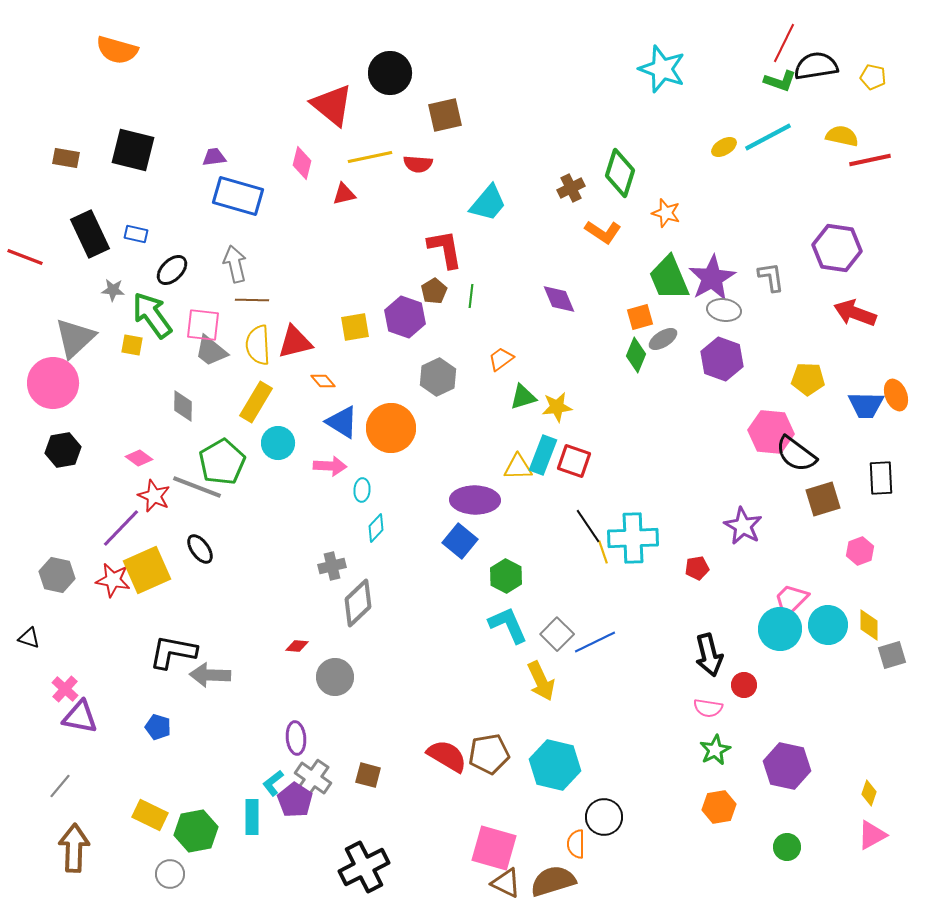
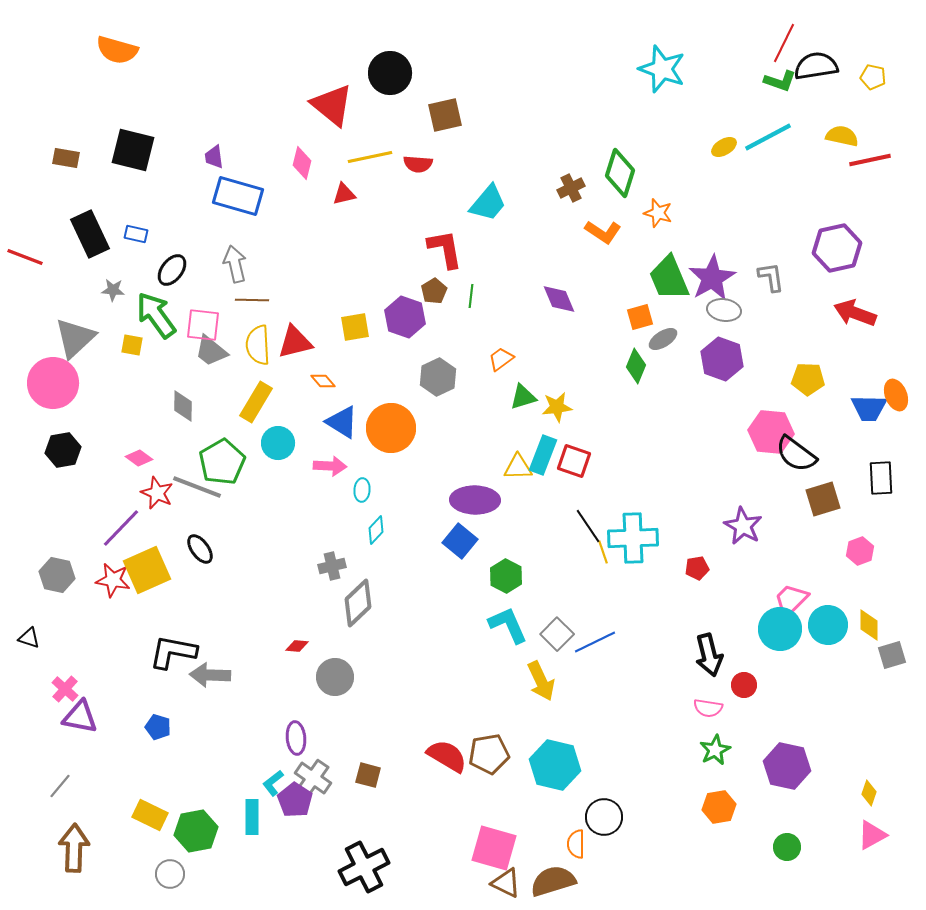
purple trapezoid at (214, 157): rotated 90 degrees counterclockwise
orange star at (666, 213): moved 8 px left
purple hexagon at (837, 248): rotated 21 degrees counterclockwise
black ellipse at (172, 270): rotated 8 degrees counterclockwise
green arrow at (152, 315): moved 4 px right
green diamond at (636, 355): moved 11 px down
blue trapezoid at (866, 405): moved 3 px right, 3 px down
red star at (154, 496): moved 3 px right, 3 px up
cyan diamond at (376, 528): moved 2 px down
